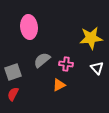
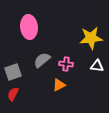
white triangle: moved 2 px up; rotated 40 degrees counterclockwise
